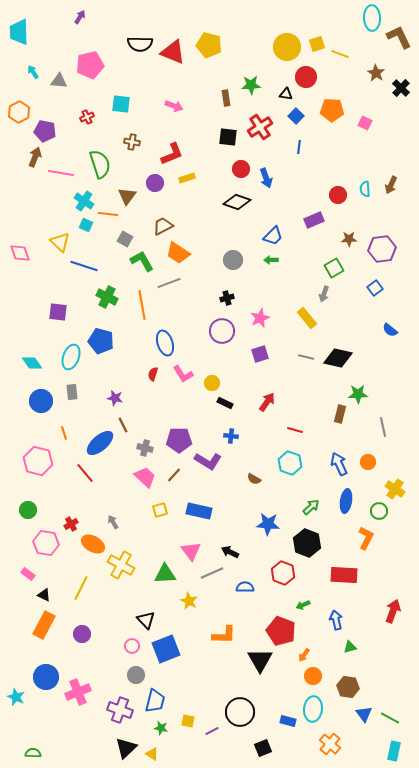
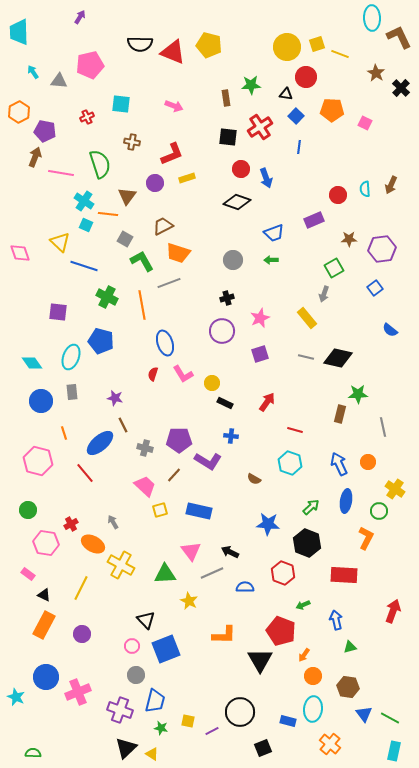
blue trapezoid at (273, 236): moved 1 px right, 3 px up; rotated 25 degrees clockwise
orange trapezoid at (178, 253): rotated 15 degrees counterclockwise
pink trapezoid at (145, 477): moved 9 px down
